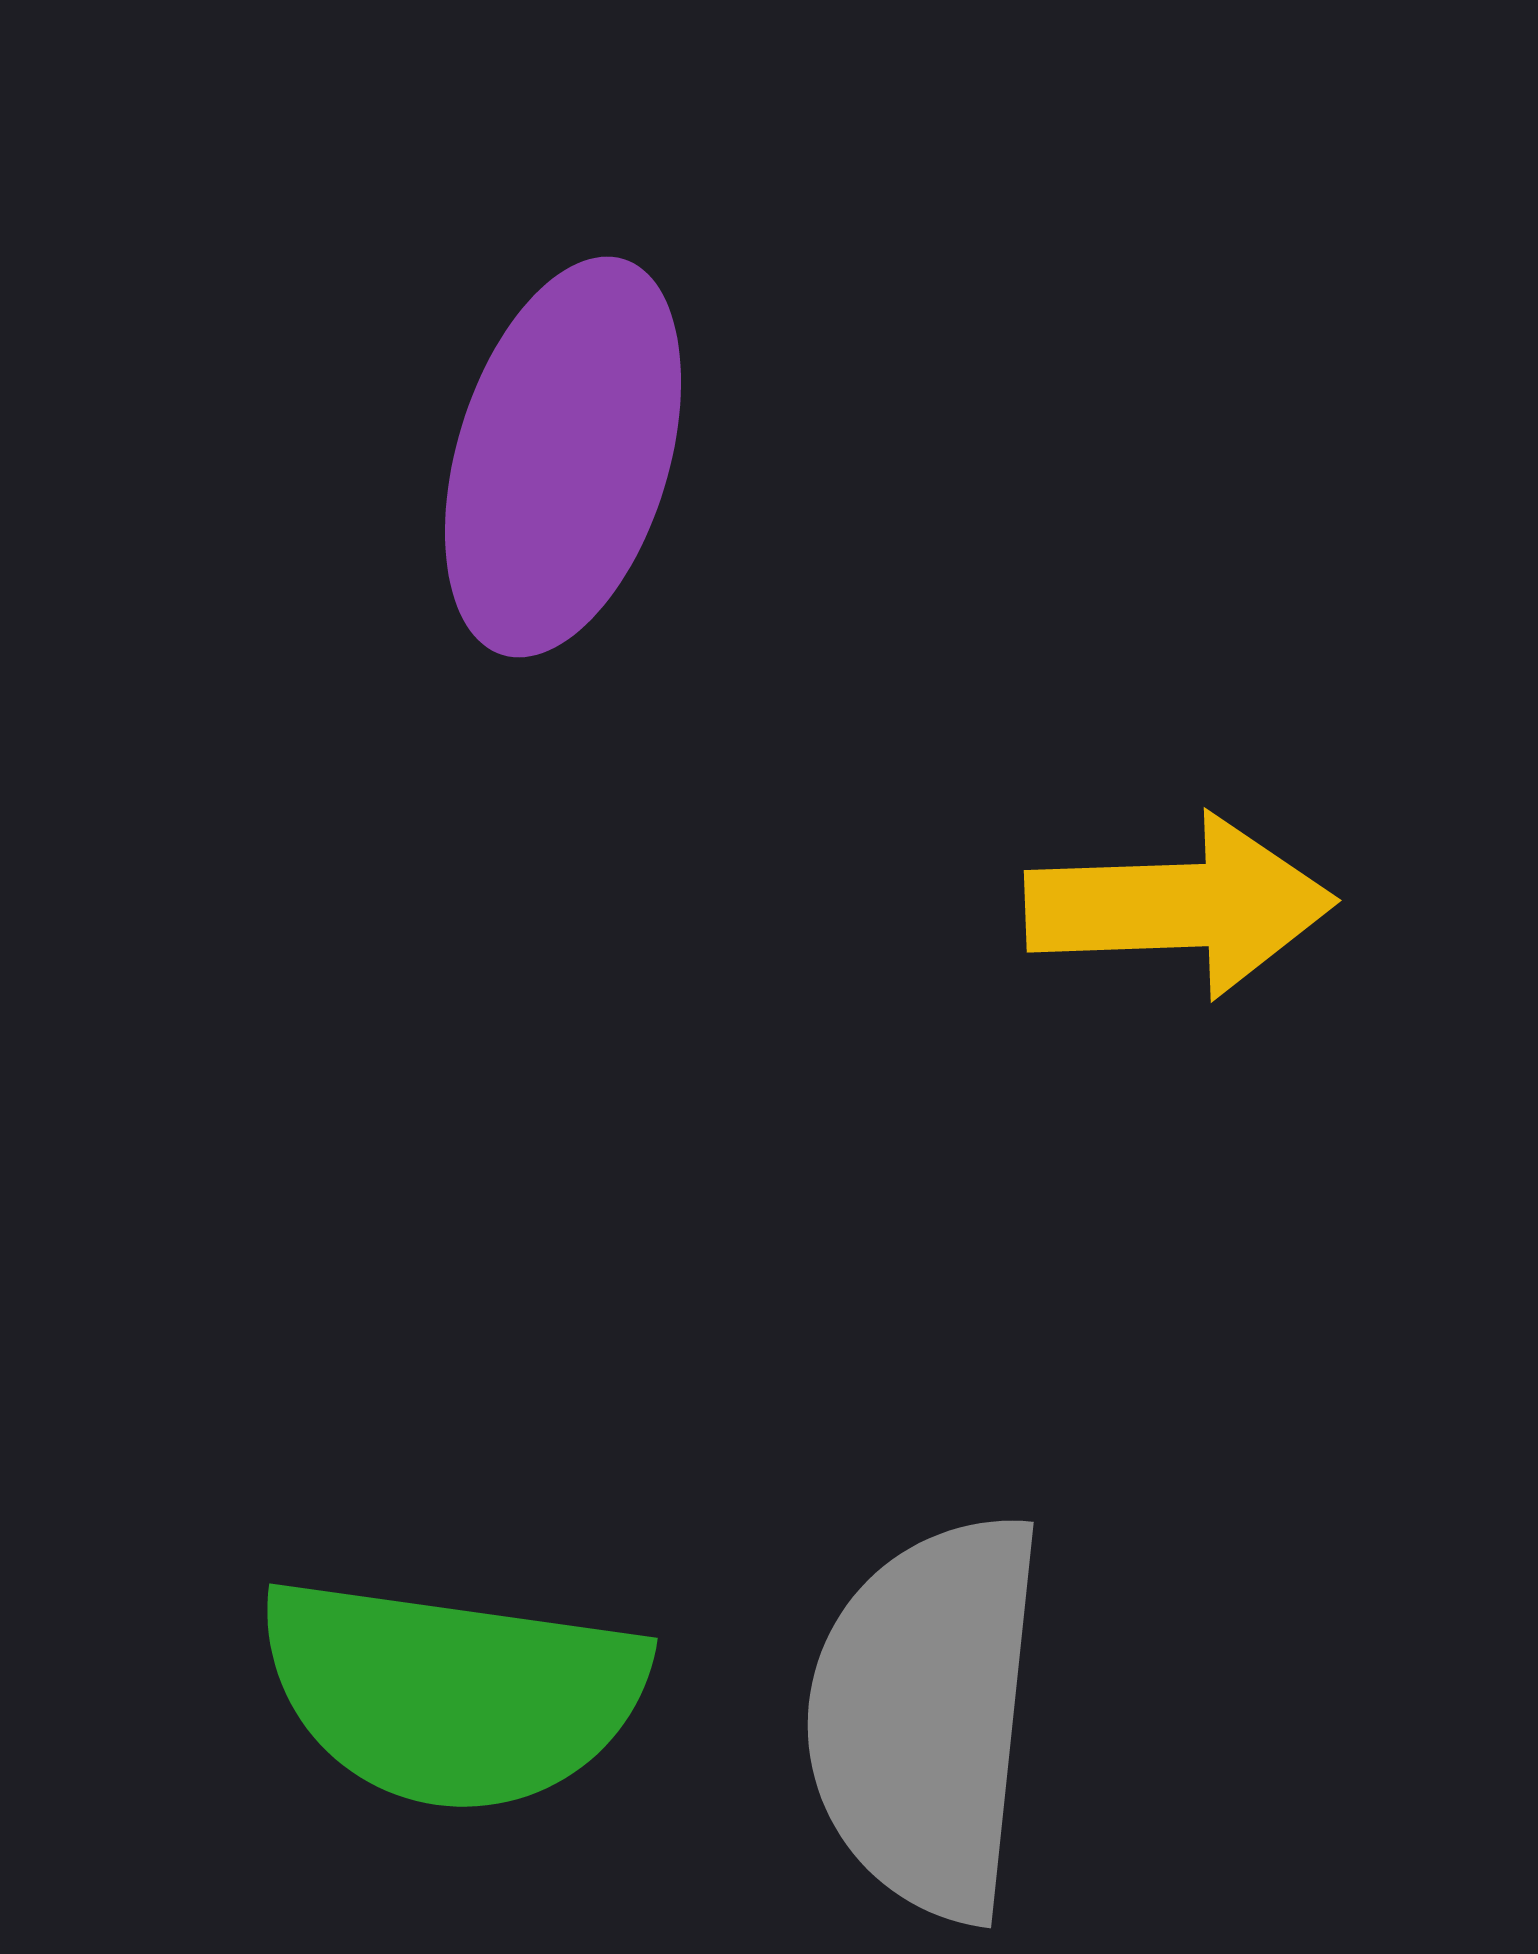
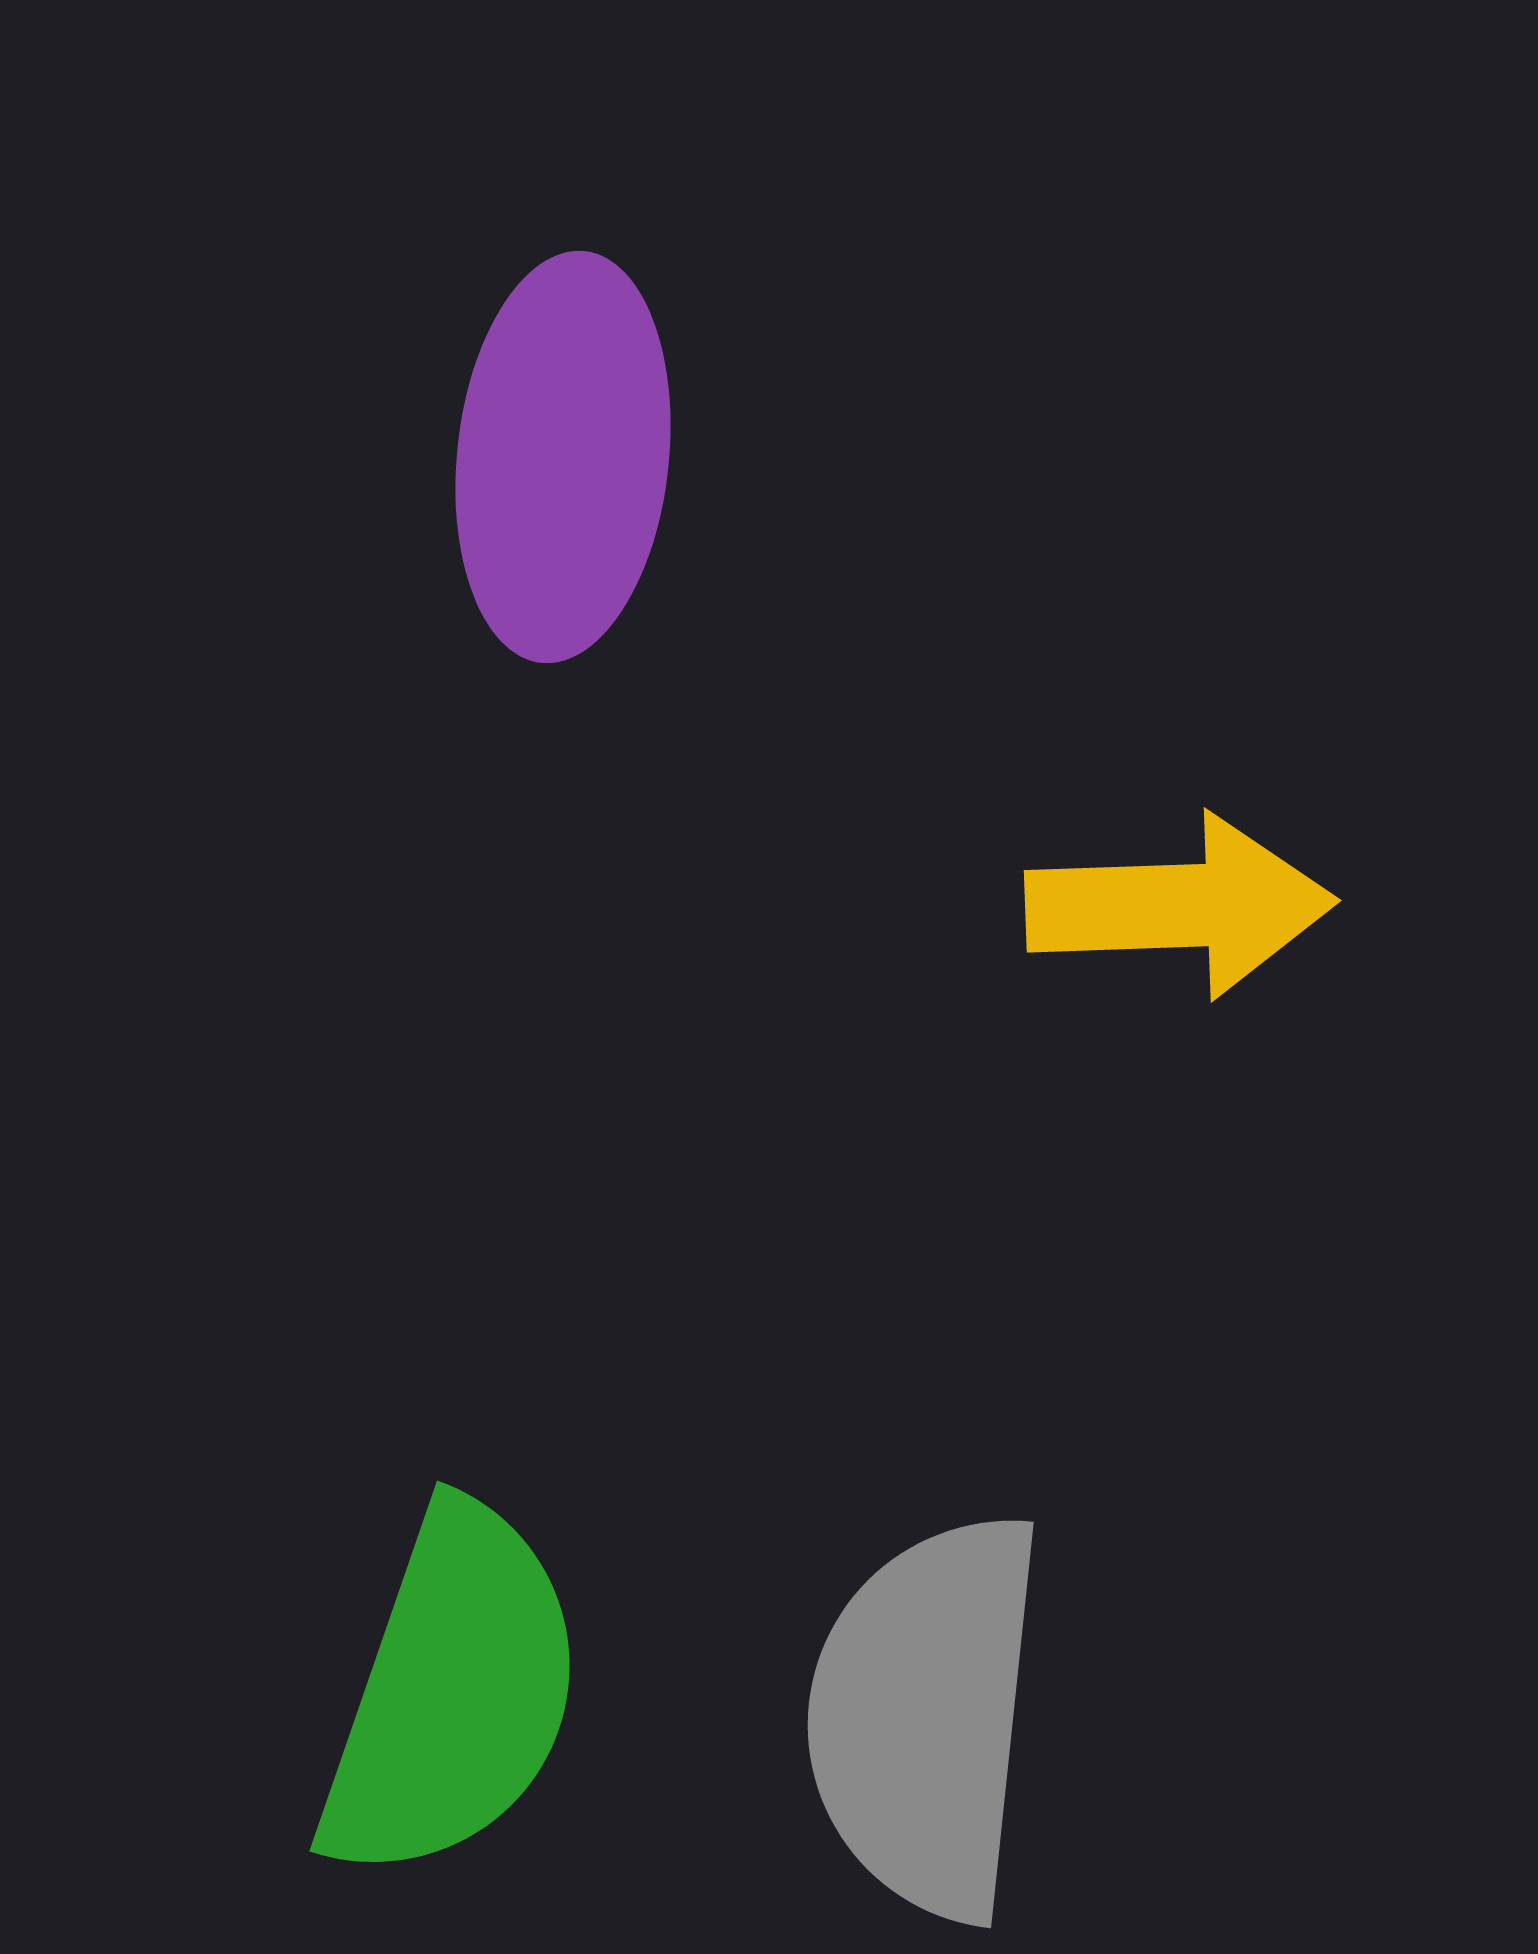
purple ellipse: rotated 11 degrees counterclockwise
green semicircle: rotated 79 degrees counterclockwise
